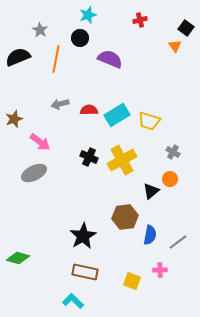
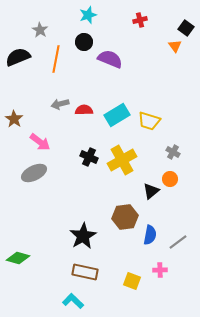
black circle: moved 4 px right, 4 px down
red semicircle: moved 5 px left
brown star: rotated 18 degrees counterclockwise
